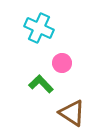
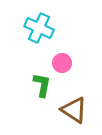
green L-shape: moved 1 px right, 1 px down; rotated 55 degrees clockwise
brown triangle: moved 2 px right, 3 px up
